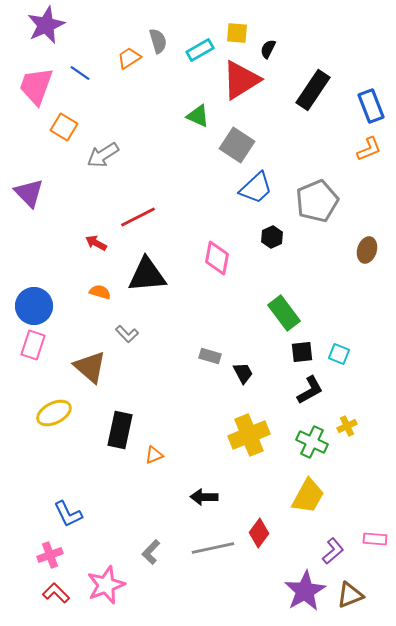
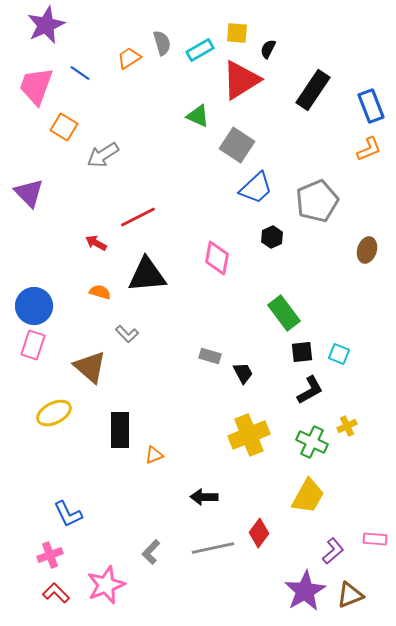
gray semicircle at (158, 41): moved 4 px right, 2 px down
black rectangle at (120, 430): rotated 12 degrees counterclockwise
